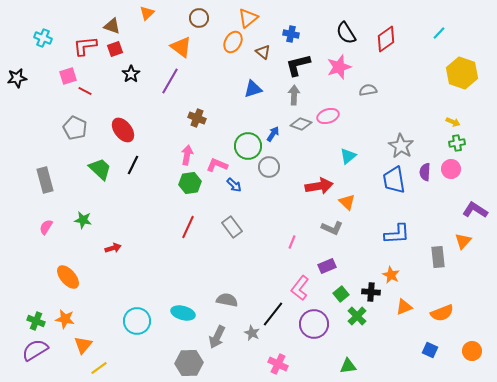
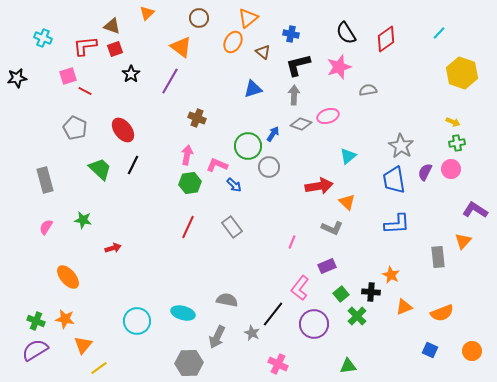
purple semicircle at (425, 172): rotated 24 degrees clockwise
blue L-shape at (397, 234): moved 10 px up
